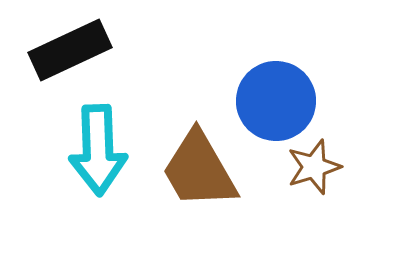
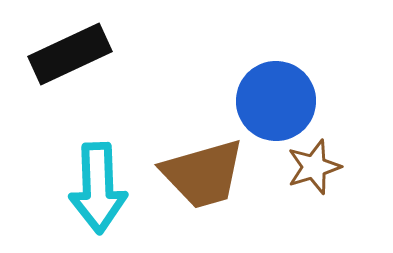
black rectangle: moved 4 px down
cyan arrow: moved 38 px down
brown trapezoid: moved 4 px right, 4 px down; rotated 76 degrees counterclockwise
